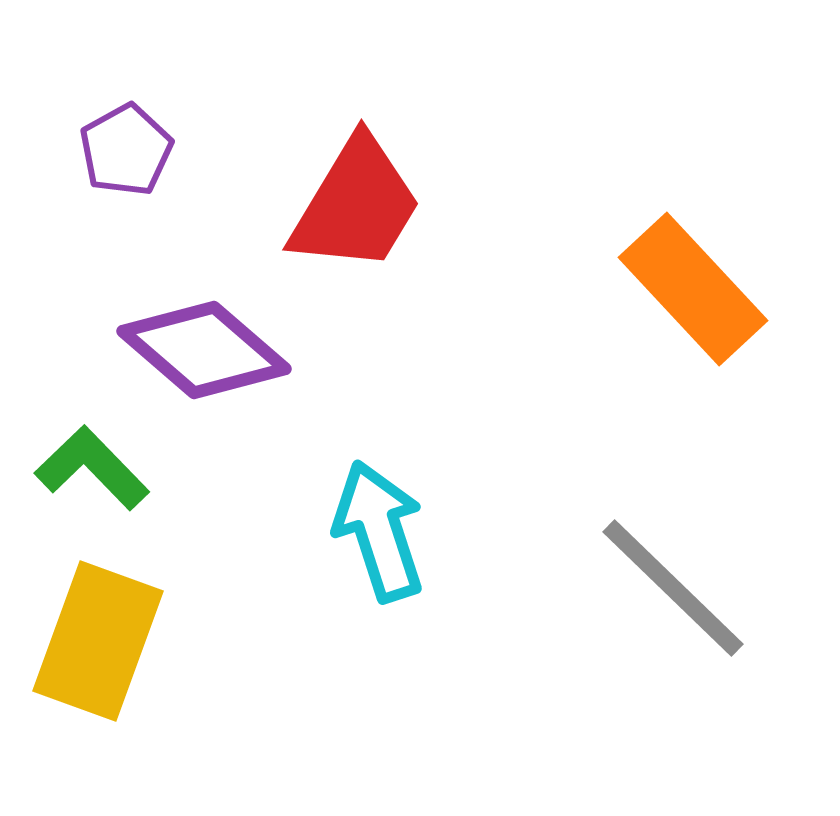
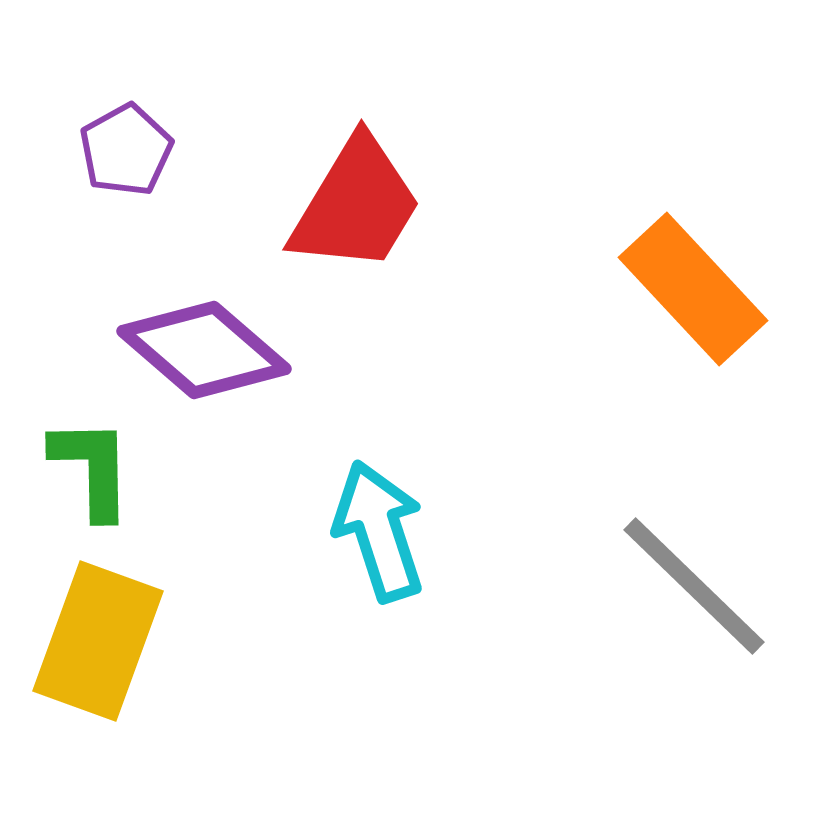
green L-shape: rotated 43 degrees clockwise
gray line: moved 21 px right, 2 px up
